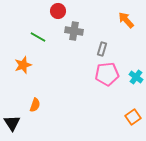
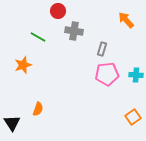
cyan cross: moved 2 px up; rotated 32 degrees counterclockwise
orange semicircle: moved 3 px right, 4 px down
